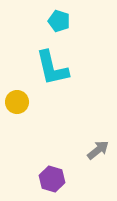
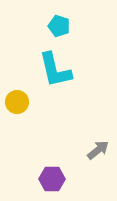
cyan pentagon: moved 5 px down
cyan L-shape: moved 3 px right, 2 px down
purple hexagon: rotated 15 degrees counterclockwise
